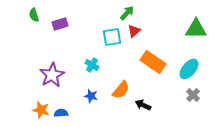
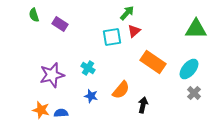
purple rectangle: rotated 49 degrees clockwise
cyan cross: moved 4 px left, 3 px down
purple star: rotated 15 degrees clockwise
gray cross: moved 1 px right, 2 px up
black arrow: rotated 77 degrees clockwise
